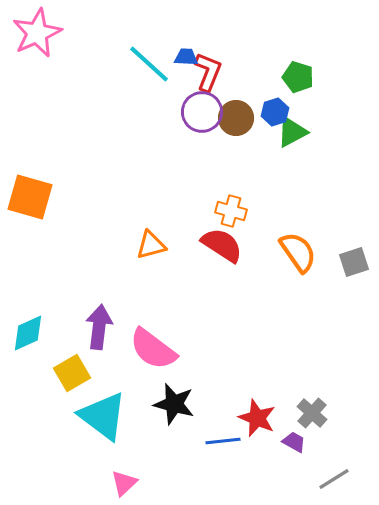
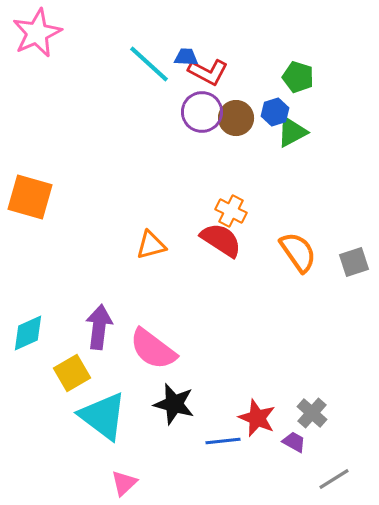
red L-shape: rotated 96 degrees clockwise
orange cross: rotated 12 degrees clockwise
red semicircle: moved 1 px left, 5 px up
